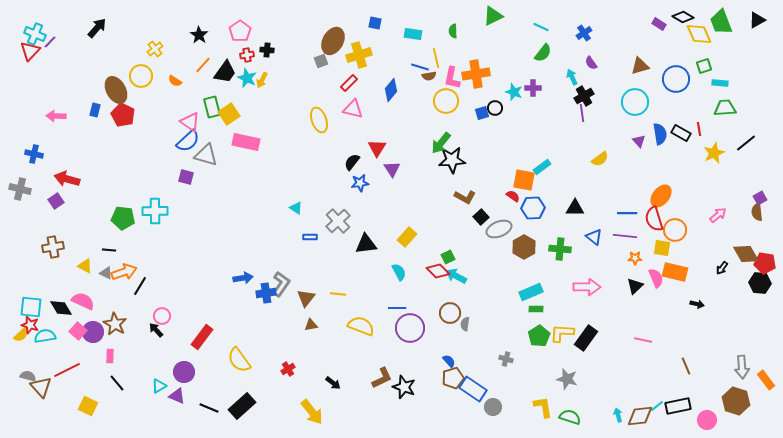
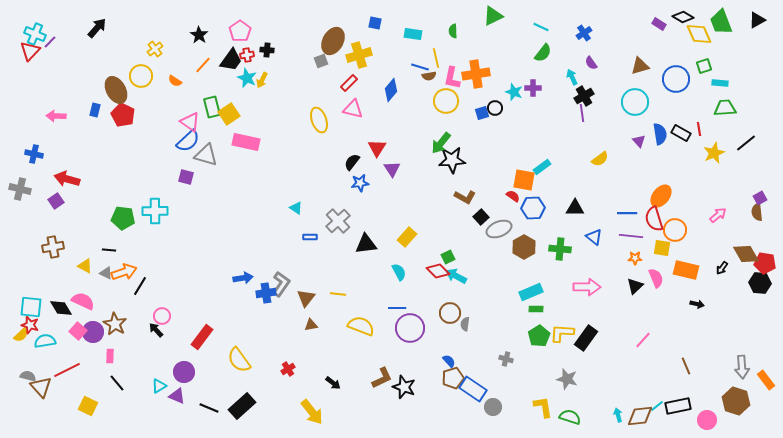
black trapezoid at (225, 72): moved 6 px right, 12 px up
purple line at (625, 236): moved 6 px right
orange rectangle at (675, 272): moved 11 px right, 2 px up
cyan semicircle at (45, 336): moved 5 px down
pink line at (643, 340): rotated 60 degrees counterclockwise
